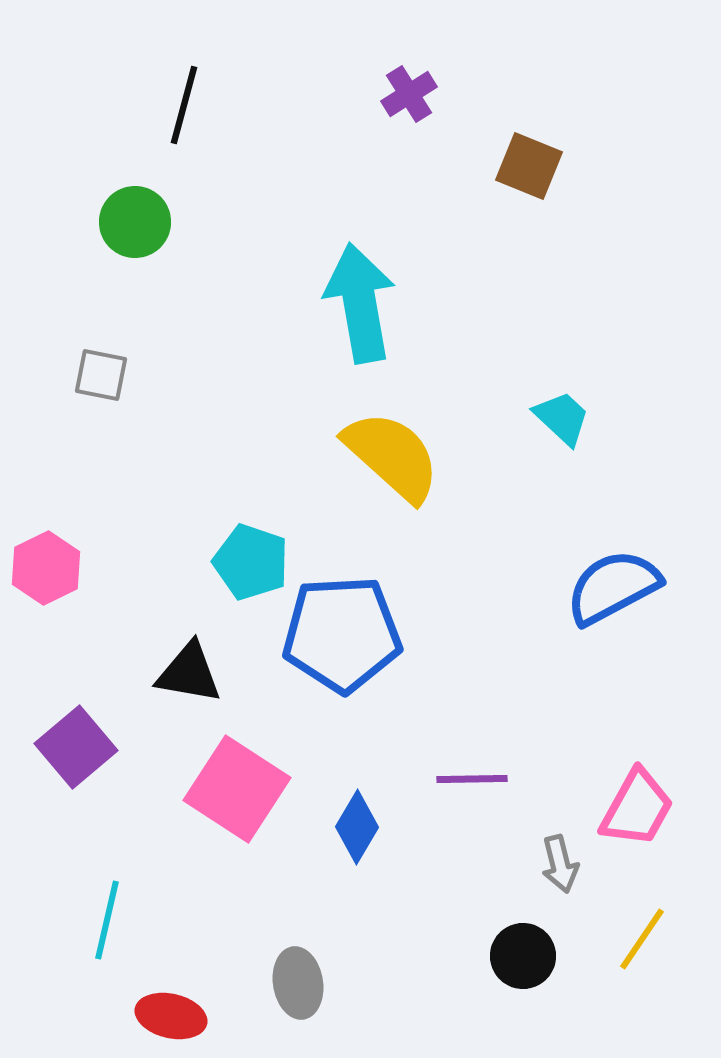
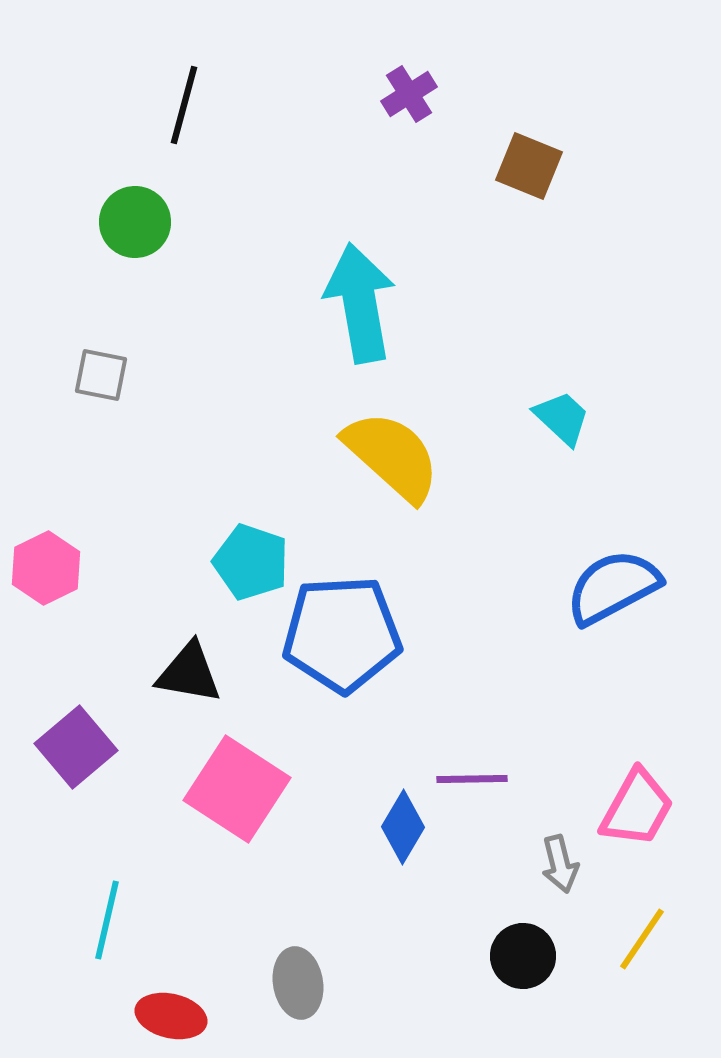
blue diamond: moved 46 px right
